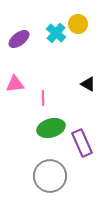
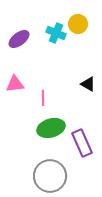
cyan cross: rotated 18 degrees counterclockwise
